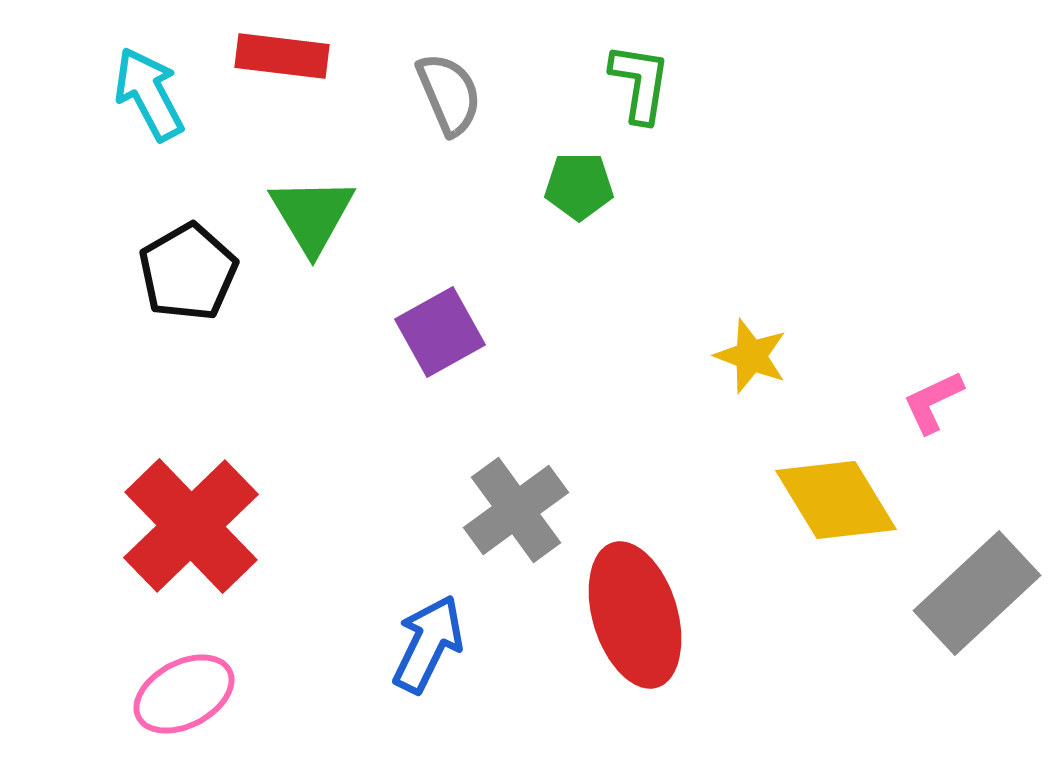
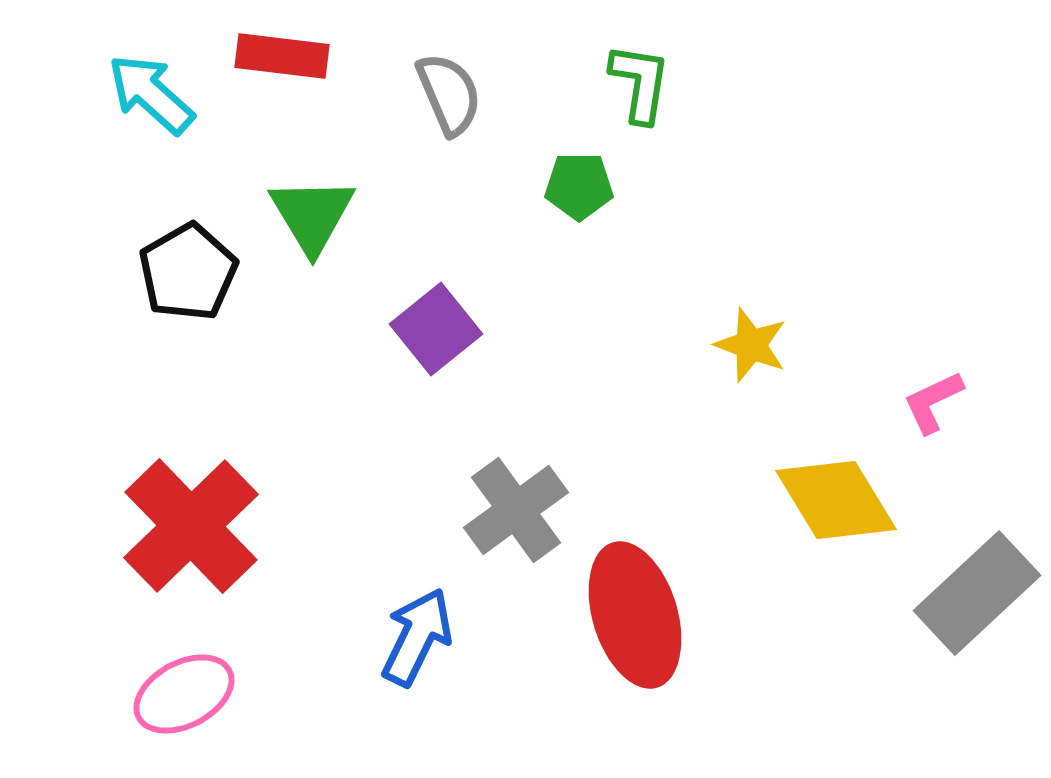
cyan arrow: moved 2 px right; rotated 20 degrees counterclockwise
purple square: moved 4 px left, 3 px up; rotated 10 degrees counterclockwise
yellow star: moved 11 px up
blue arrow: moved 11 px left, 7 px up
